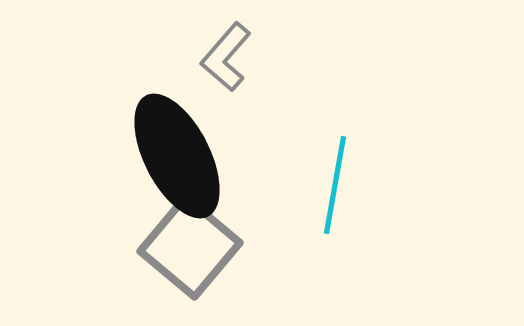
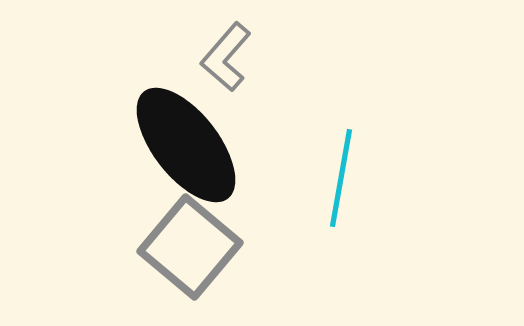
black ellipse: moved 9 px right, 11 px up; rotated 11 degrees counterclockwise
cyan line: moved 6 px right, 7 px up
